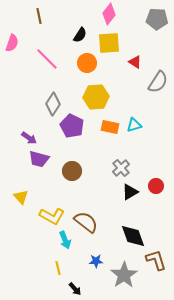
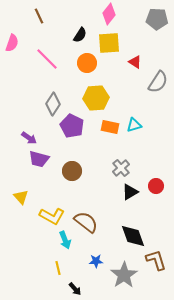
brown line: rotated 14 degrees counterclockwise
yellow hexagon: moved 1 px down
